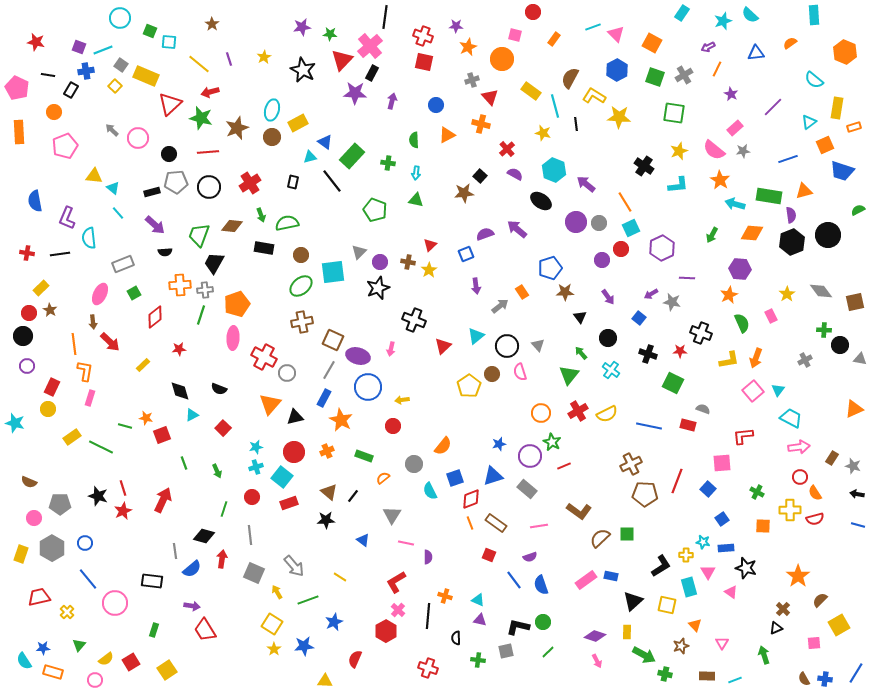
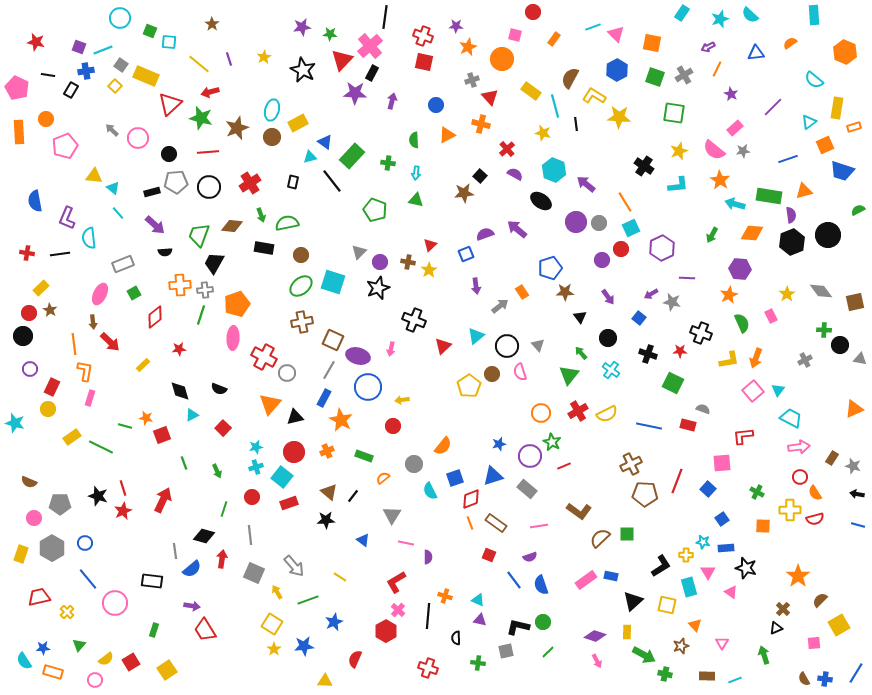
cyan star at (723, 21): moved 3 px left, 2 px up
orange square at (652, 43): rotated 18 degrees counterclockwise
orange circle at (54, 112): moved 8 px left, 7 px down
cyan square at (333, 272): moved 10 px down; rotated 25 degrees clockwise
purple circle at (27, 366): moved 3 px right, 3 px down
green cross at (478, 660): moved 3 px down
